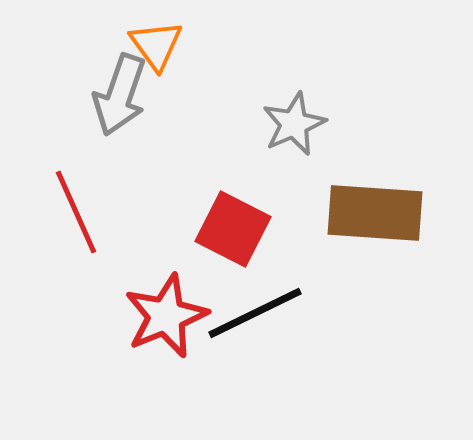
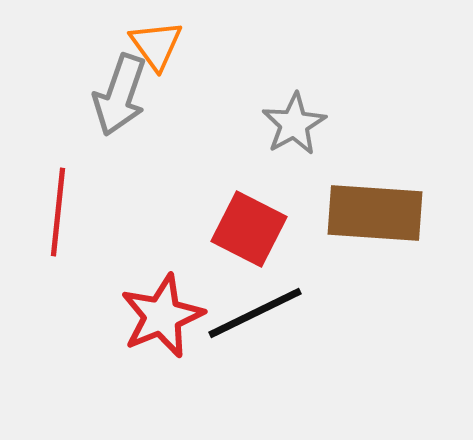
gray star: rotated 6 degrees counterclockwise
red line: moved 18 px left; rotated 30 degrees clockwise
red square: moved 16 px right
red star: moved 4 px left
